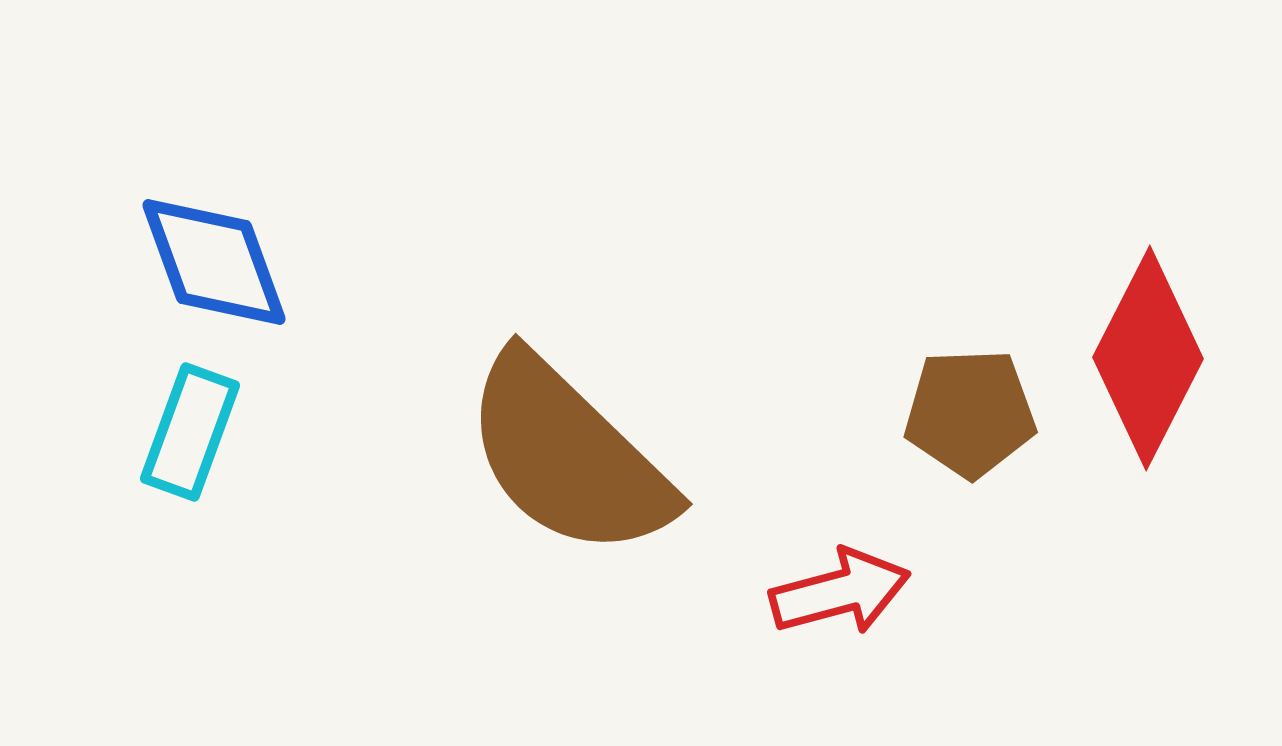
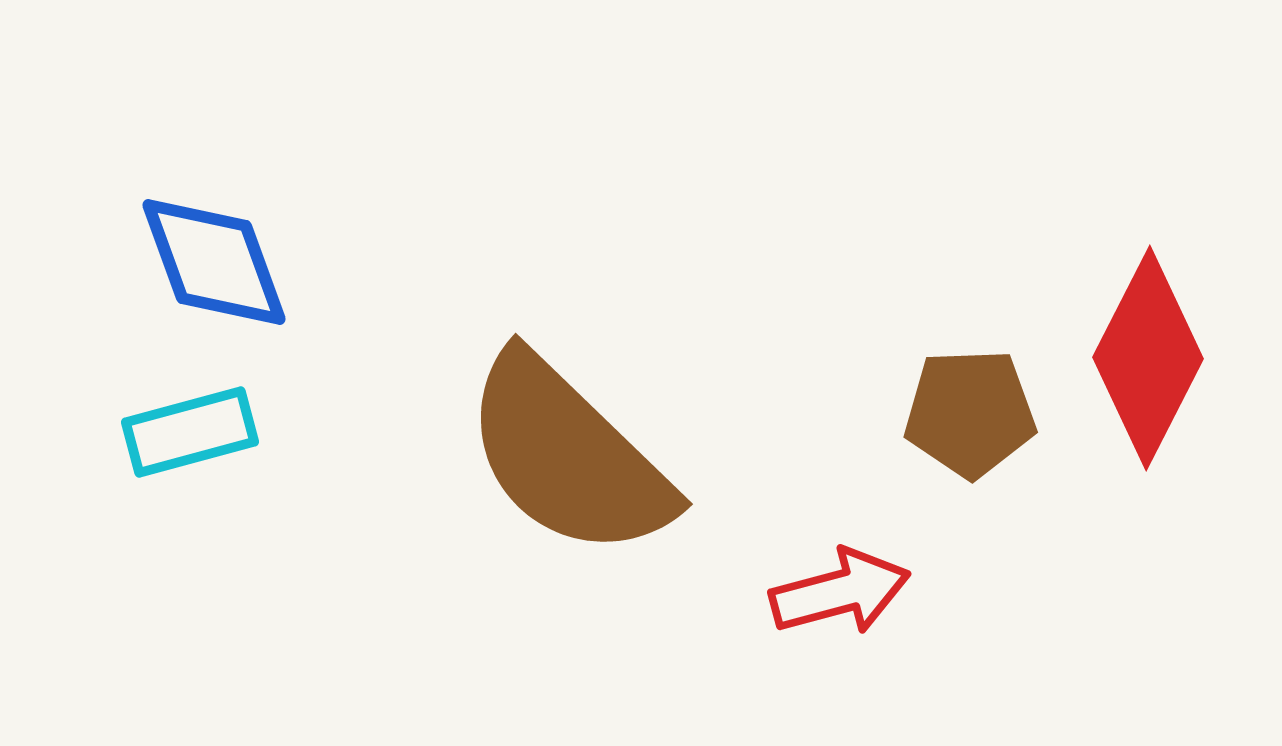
cyan rectangle: rotated 55 degrees clockwise
